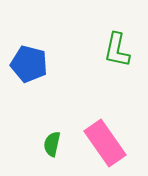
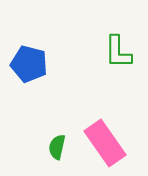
green L-shape: moved 1 px right, 2 px down; rotated 12 degrees counterclockwise
green semicircle: moved 5 px right, 3 px down
